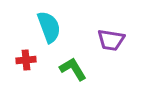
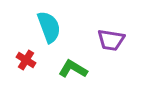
red cross: rotated 36 degrees clockwise
green L-shape: rotated 28 degrees counterclockwise
